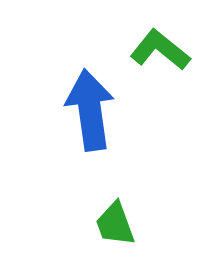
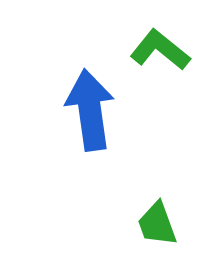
green trapezoid: moved 42 px right
